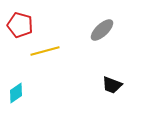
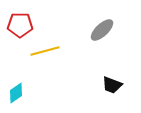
red pentagon: rotated 15 degrees counterclockwise
